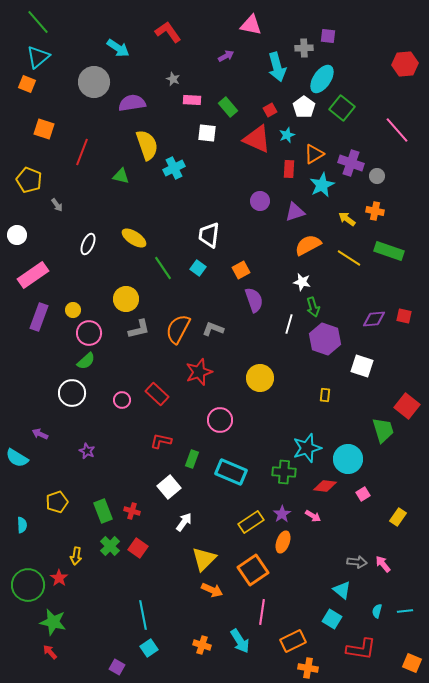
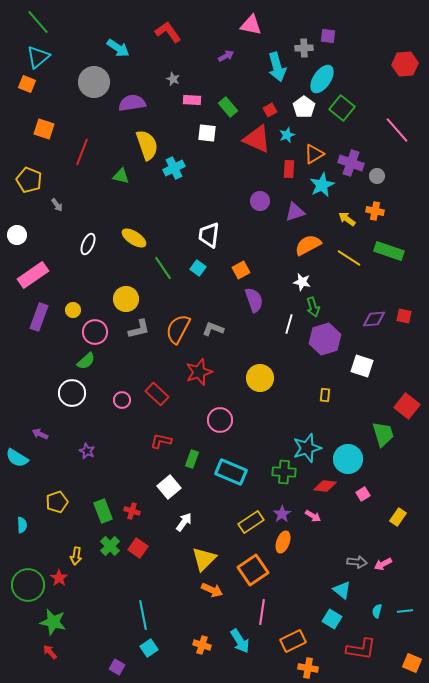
pink circle at (89, 333): moved 6 px right, 1 px up
purple hexagon at (325, 339): rotated 24 degrees clockwise
green trapezoid at (383, 430): moved 4 px down
pink arrow at (383, 564): rotated 78 degrees counterclockwise
